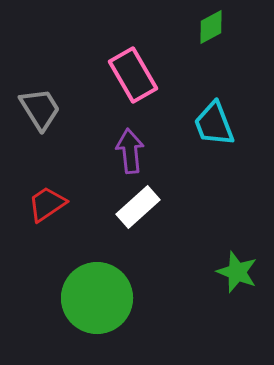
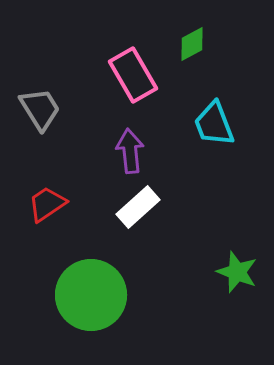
green diamond: moved 19 px left, 17 px down
green circle: moved 6 px left, 3 px up
